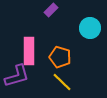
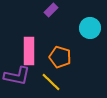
purple L-shape: rotated 28 degrees clockwise
yellow line: moved 11 px left
